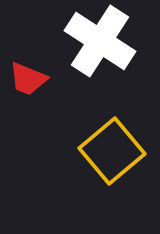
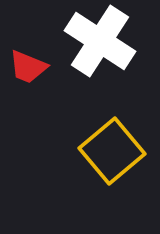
red trapezoid: moved 12 px up
